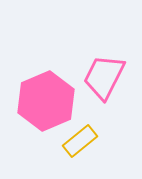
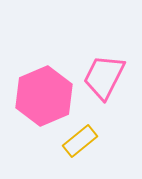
pink hexagon: moved 2 px left, 5 px up
